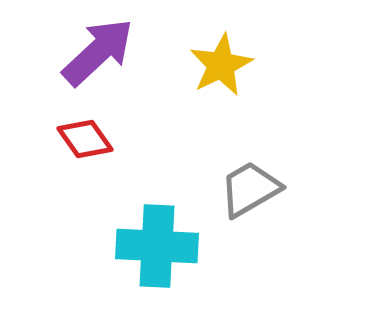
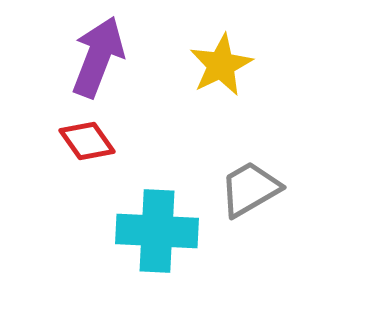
purple arrow: moved 5 px down; rotated 26 degrees counterclockwise
red diamond: moved 2 px right, 2 px down
cyan cross: moved 15 px up
